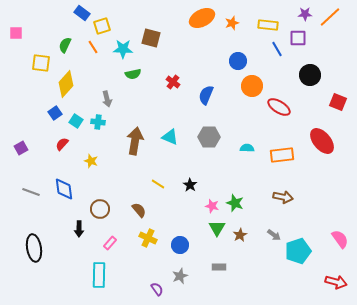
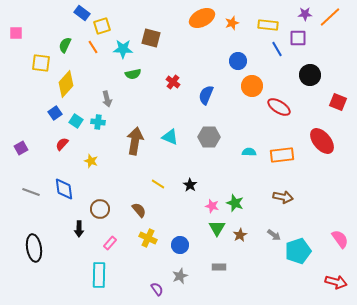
cyan semicircle at (247, 148): moved 2 px right, 4 px down
